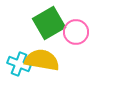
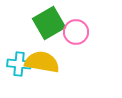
yellow semicircle: moved 2 px down
cyan cross: rotated 15 degrees counterclockwise
